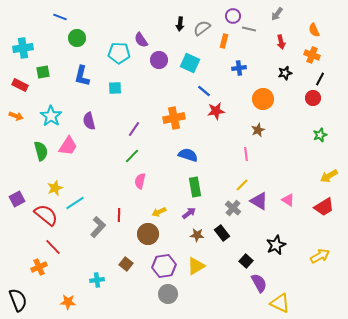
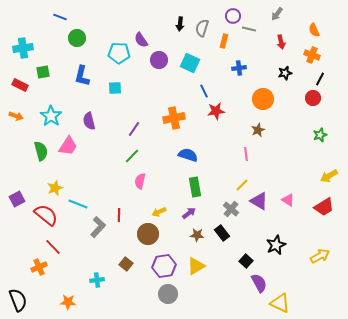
gray semicircle at (202, 28): rotated 36 degrees counterclockwise
blue line at (204, 91): rotated 24 degrees clockwise
cyan line at (75, 203): moved 3 px right, 1 px down; rotated 54 degrees clockwise
gray cross at (233, 208): moved 2 px left, 1 px down
